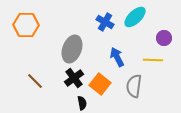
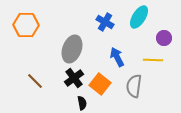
cyan ellipse: moved 4 px right; rotated 15 degrees counterclockwise
